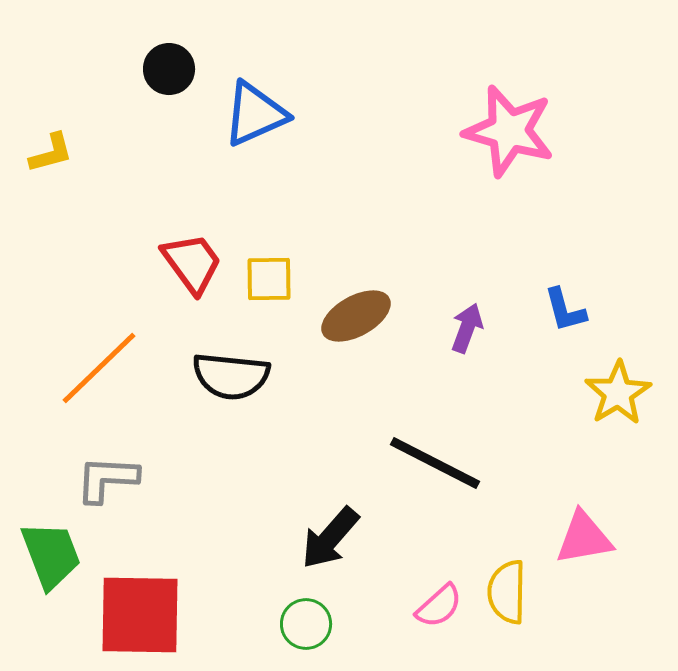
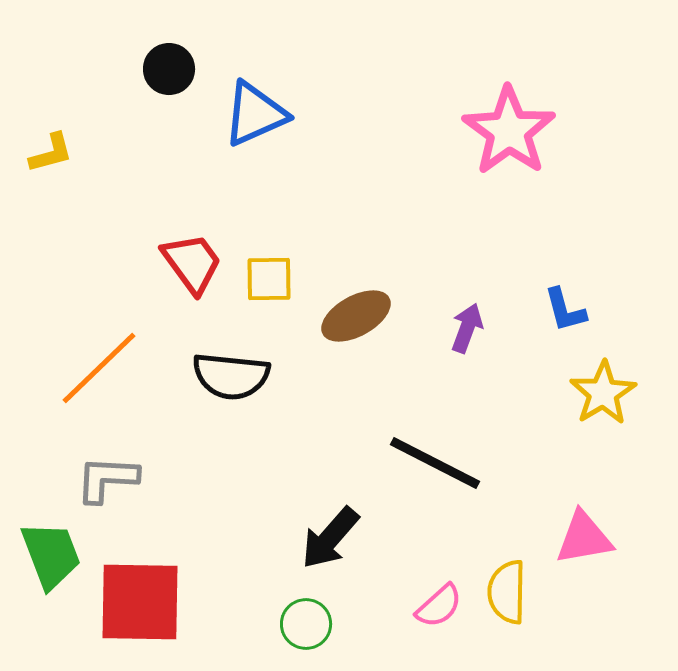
pink star: rotated 20 degrees clockwise
yellow star: moved 15 px left
red square: moved 13 px up
